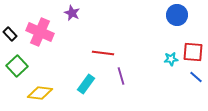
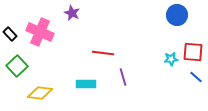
purple line: moved 2 px right, 1 px down
cyan rectangle: rotated 54 degrees clockwise
